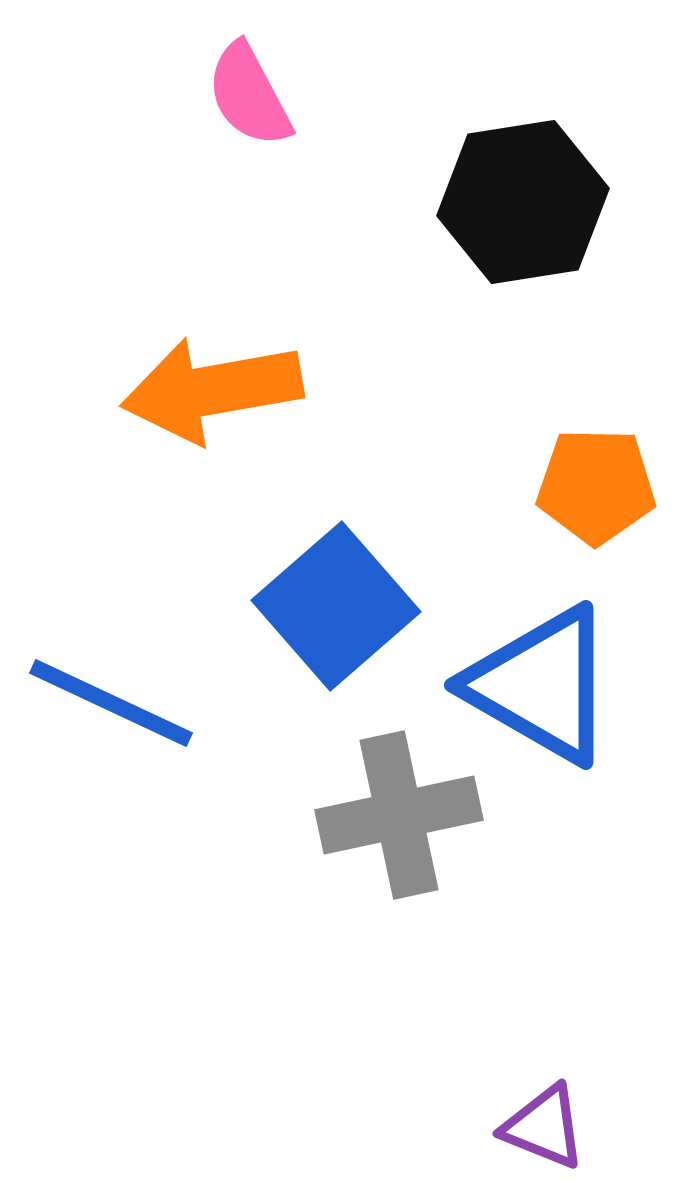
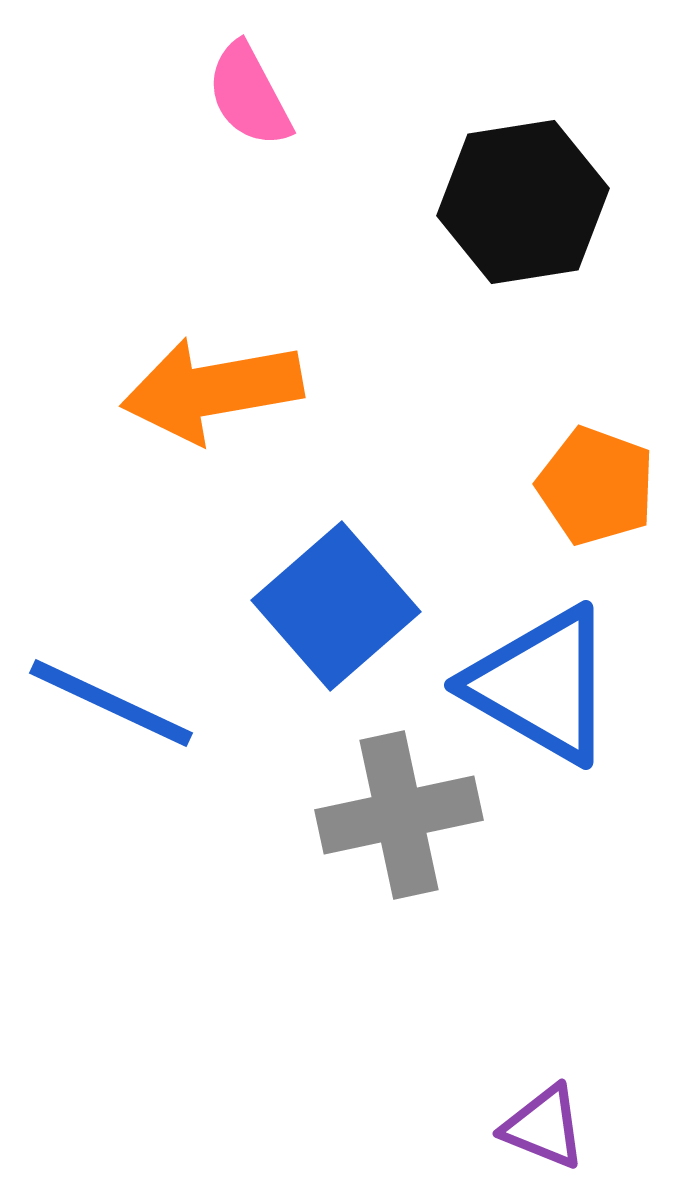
orange pentagon: rotated 19 degrees clockwise
